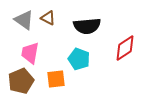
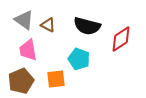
brown triangle: moved 7 px down
black semicircle: rotated 20 degrees clockwise
red diamond: moved 4 px left, 9 px up
pink trapezoid: moved 2 px left, 3 px up; rotated 20 degrees counterclockwise
